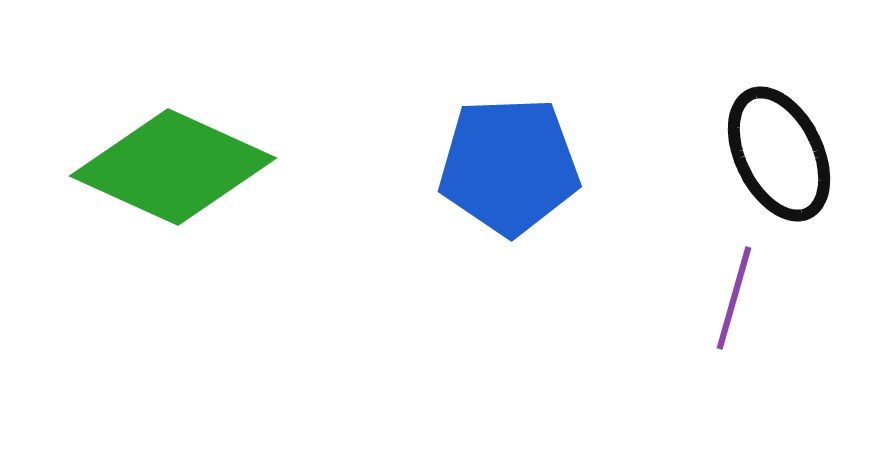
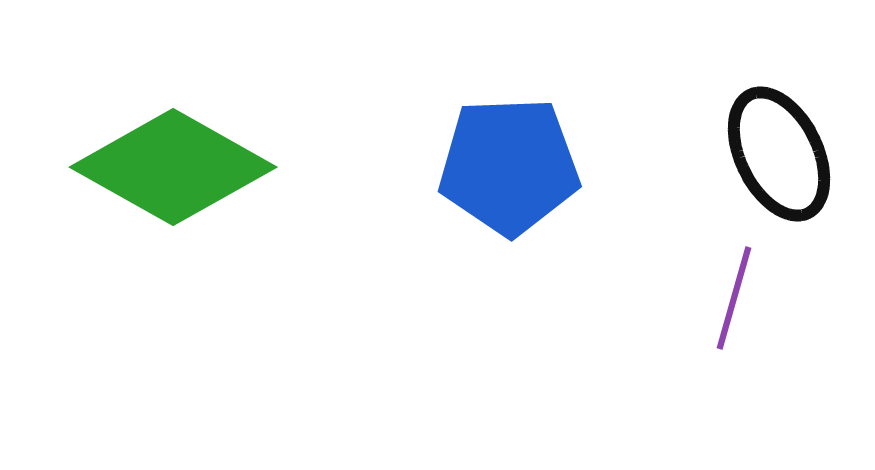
green diamond: rotated 5 degrees clockwise
